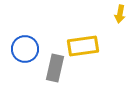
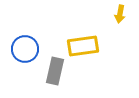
gray rectangle: moved 3 px down
